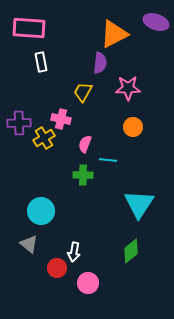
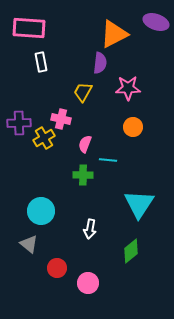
white arrow: moved 16 px right, 23 px up
